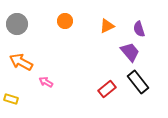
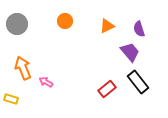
orange arrow: moved 2 px right, 6 px down; rotated 40 degrees clockwise
